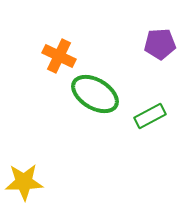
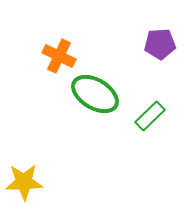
green rectangle: rotated 16 degrees counterclockwise
